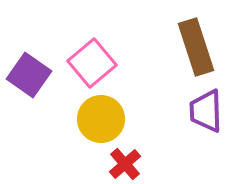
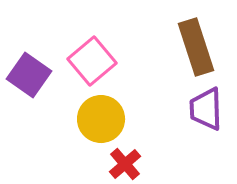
pink square: moved 2 px up
purple trapezoid: moved 2 px up
